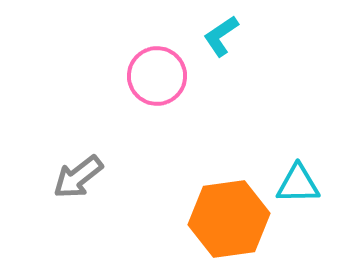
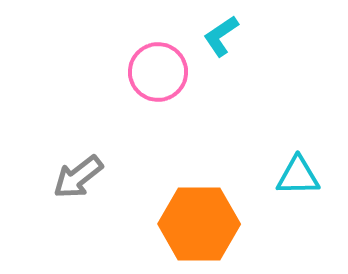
pink circle: moved 1 px right, 4 px up
cyan triangle: moved 8 px up
orange hexagon: moved 30 px left, 5 px down; rotated 8 degrees clockwise
